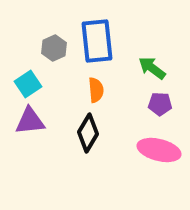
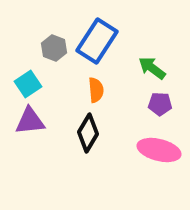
blue rectangle: rotated 39 degrees clockwise
gray hexagon: rotated 15 degrees counterclockwise
